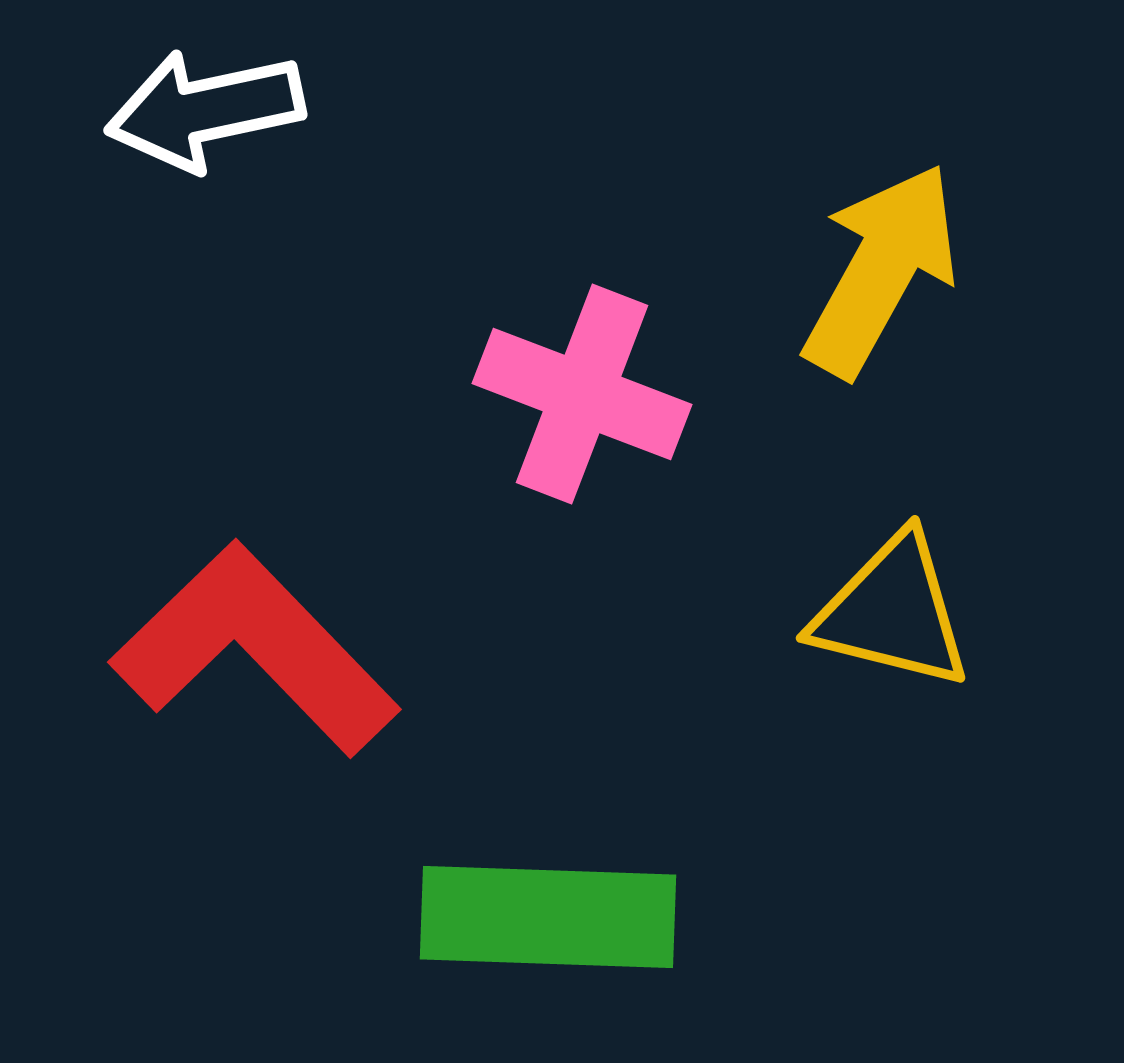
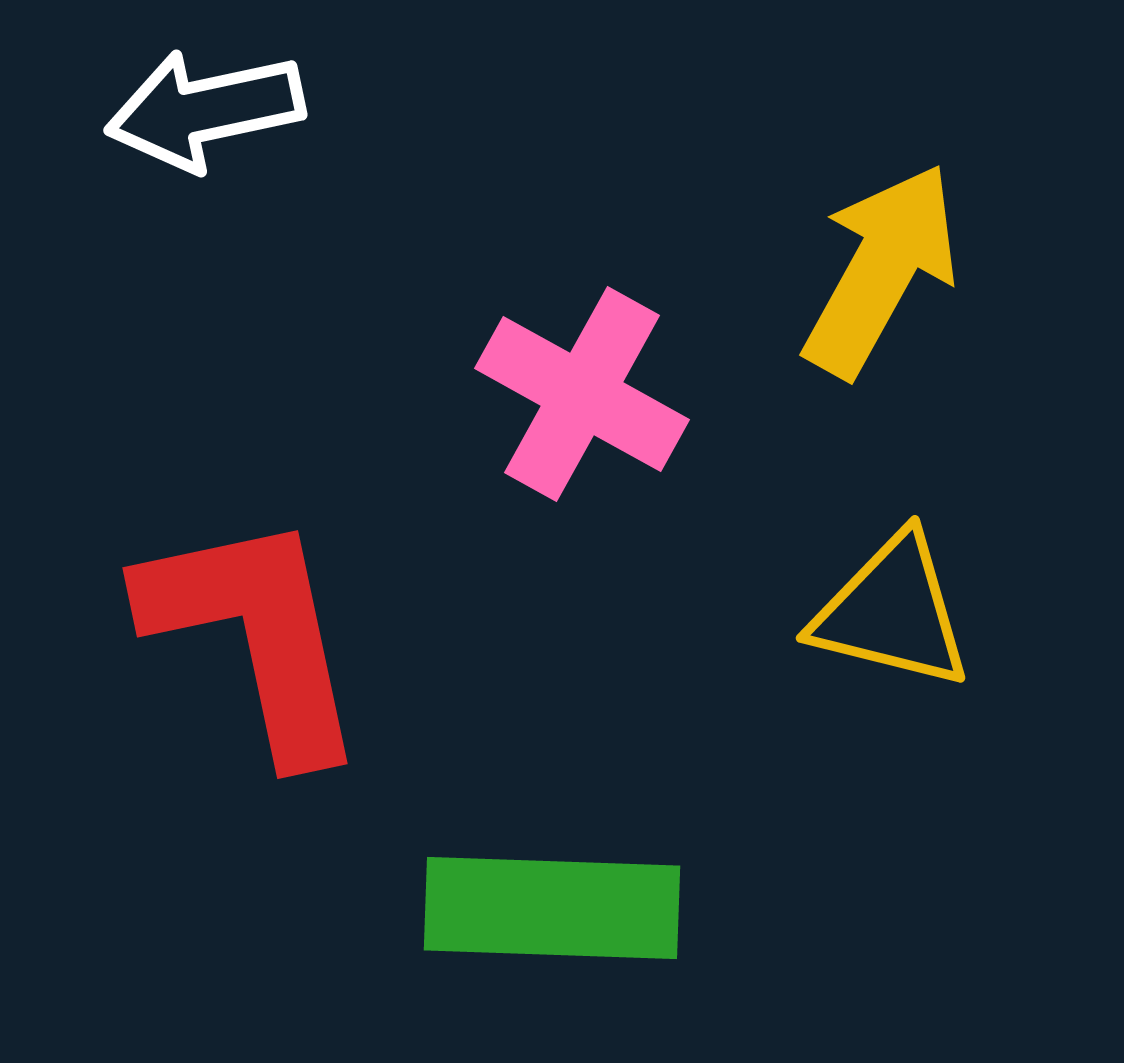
pink cross: rotated 8 degrees clockwise
red L-shape: moved 14 px up; rotated 32 degrees clockwise
green rectangle: moved 4 px right, 9 px up
